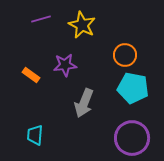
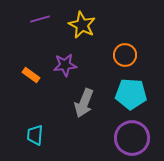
purple line: moved 1 px left
cyan pentagon: moved 2 px left, 6 px down; rotated 8 degrees counterclockwise
